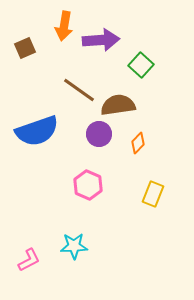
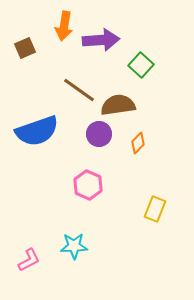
yellow rectangle: moved 2 px right, 15 px down
